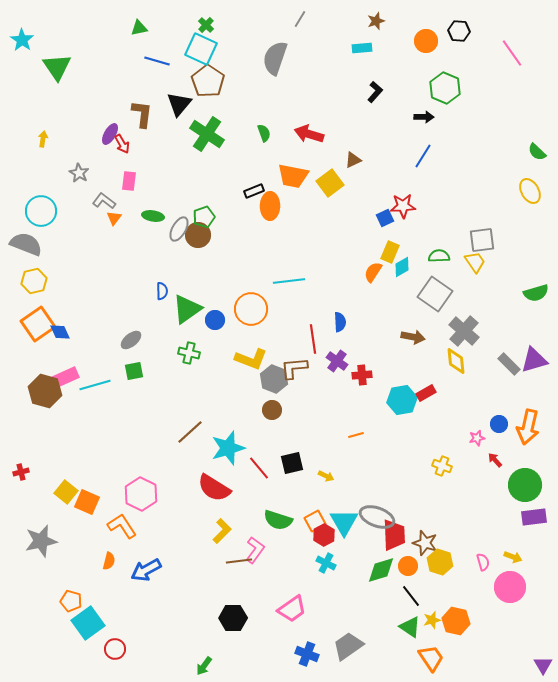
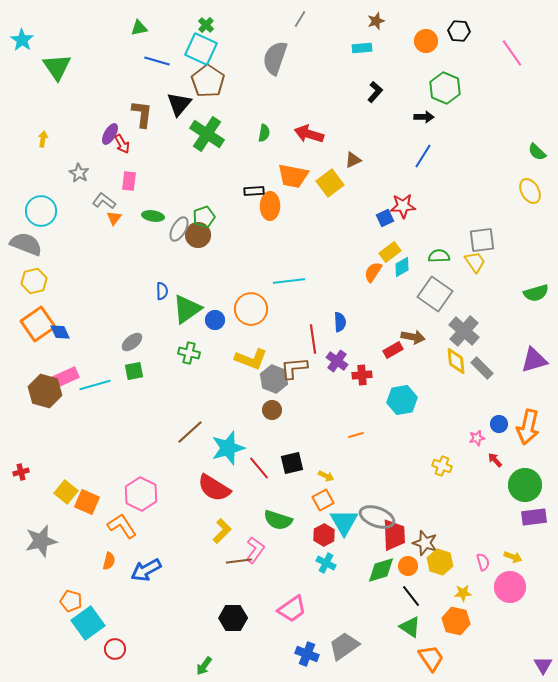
green semicircle at (264, 133): rotated 30 degrees clockwise
black rectangle at (254, 191): rotated 18 degrees clockwise
yellow rectangle at (390, 252): rotated 30 degrees clockwise
gray ellipse at (131, 340): moved 1 px right, 2 px down
gray rectangle at (509, 364): moved 27 px left, 4 px down
red rectangle at (426, 393): moved 33 px left, 43 px up
orange square at (315, 521): moved 8 px right, 21 px up
yellow star at (432, 620): moved 31 px right, 27 px up; rotated 12 degrees clockwise
gray trapezoid at (348, 646): moved 4 px left
